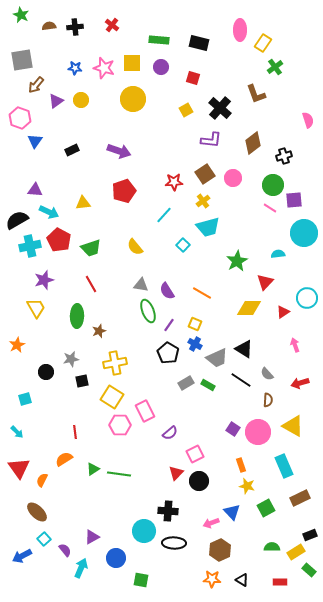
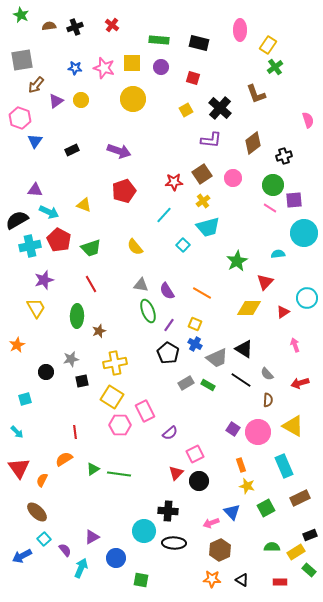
black cross at (75, 27): rotated 14 degrees counterclockwise
yellow rectangle at (263, 43): moved 5 px right, 2 px down
brown square at (205, 174): moved 3 px left
yellow triangle at (83, 203): moved 1 px right, 2 px down; rotated 28 degrees clockwise
